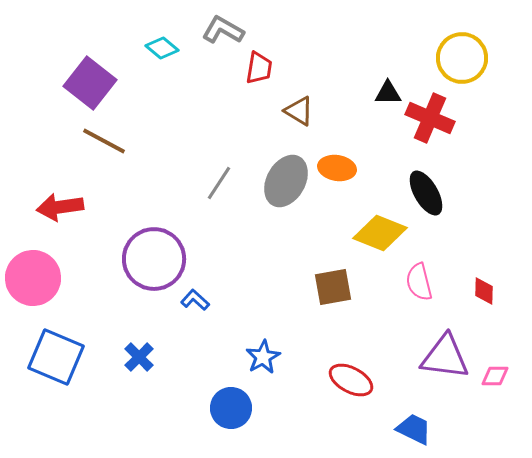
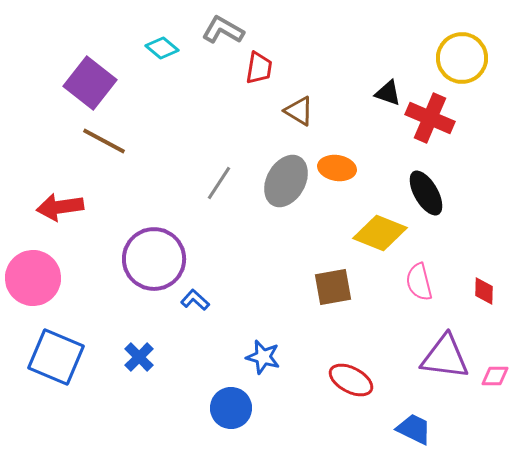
black triangle: rotated 20 degrees clockwise
blue star: rotated 28 degrees counterclockwise
